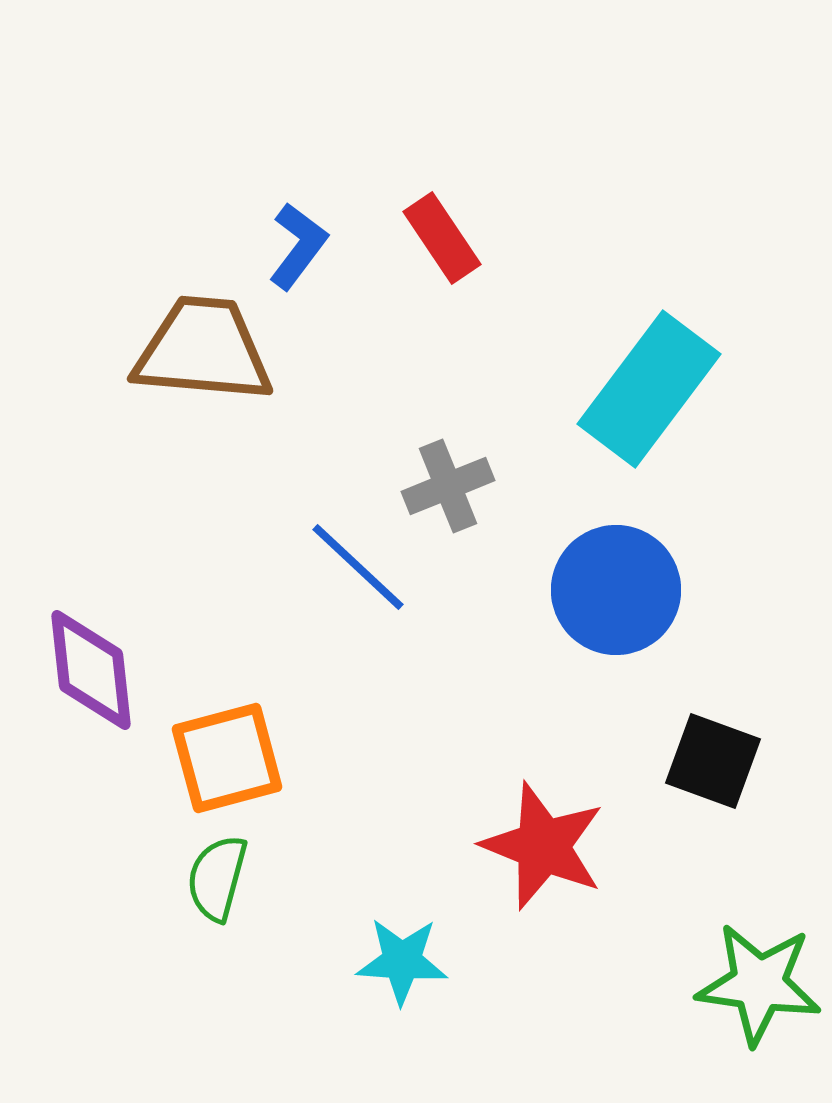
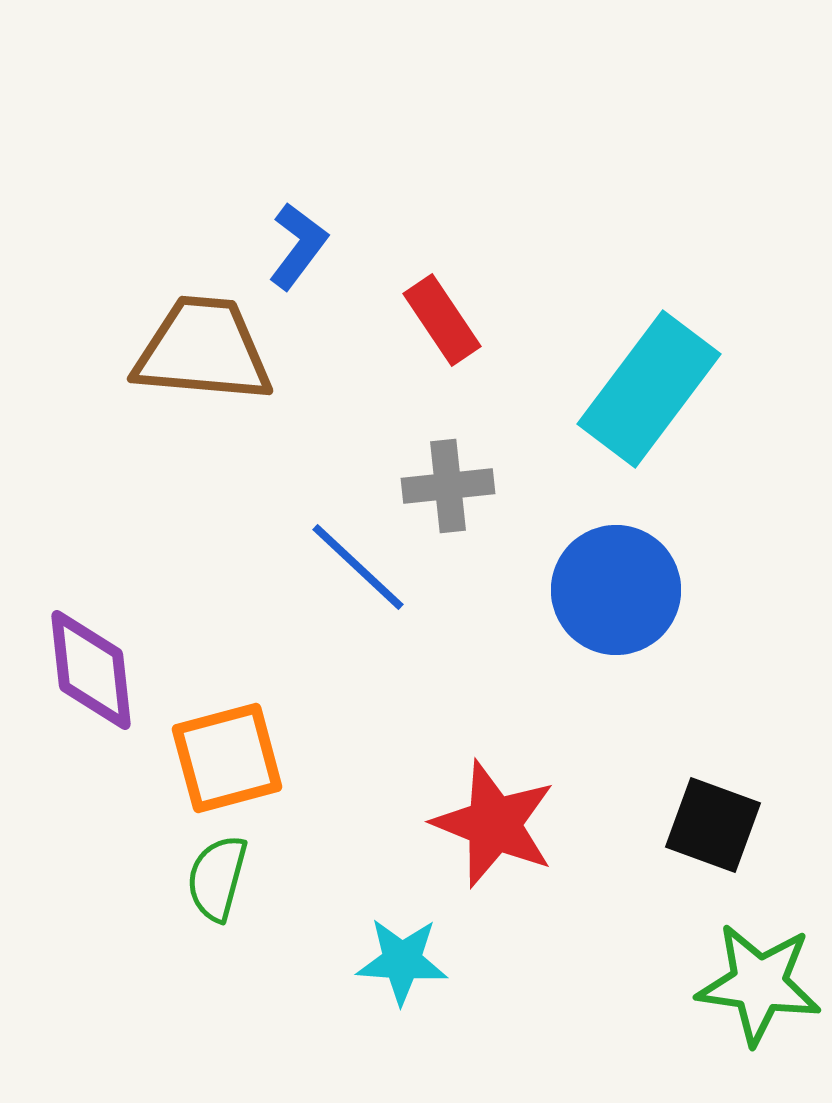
red rectangle: moved 82 px down
gray cross: rotated 16 degrees clockwise
black square: moved 64 px down
red star: moved 49 px left, 22 px up
